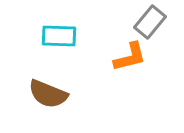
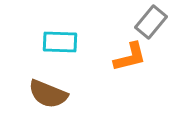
gray rectangle: moved 1 px right
cyan rectangle: moved 1 px right, 6 px down
